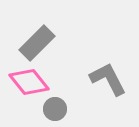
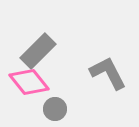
gray rectangle: moved 1 px right, 8 px down
gray L-shape: moved 6 px up
